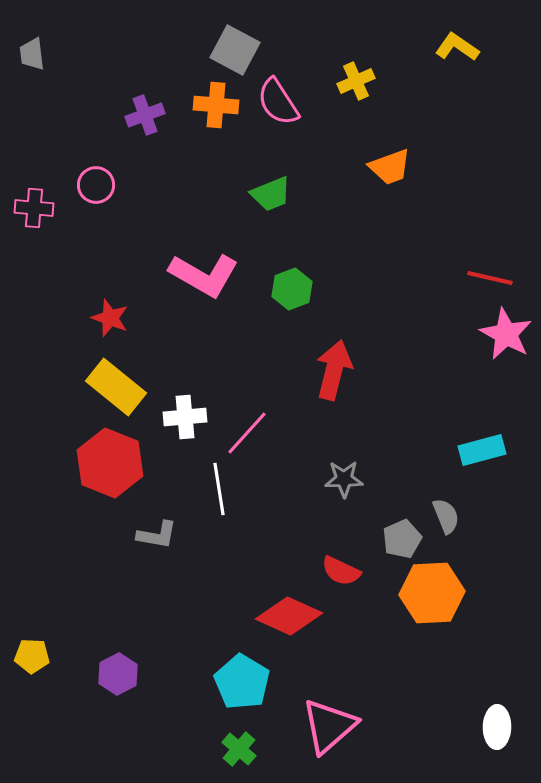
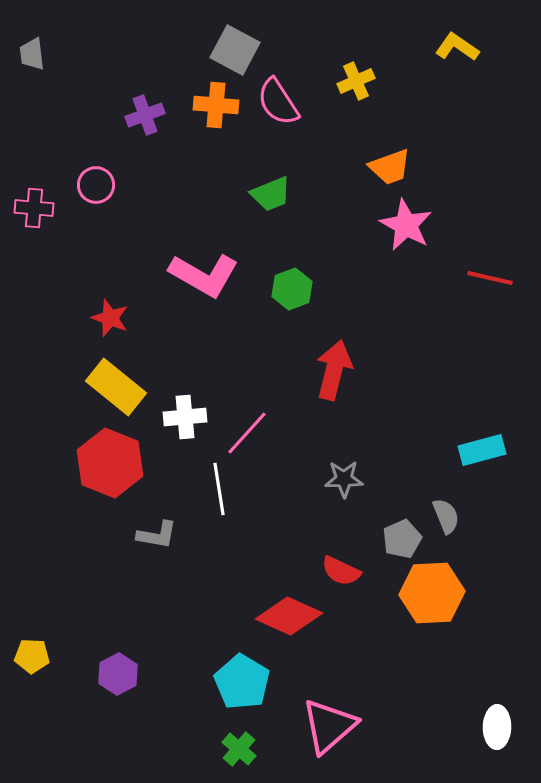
pink star: moved 100 px left, 109 px up
